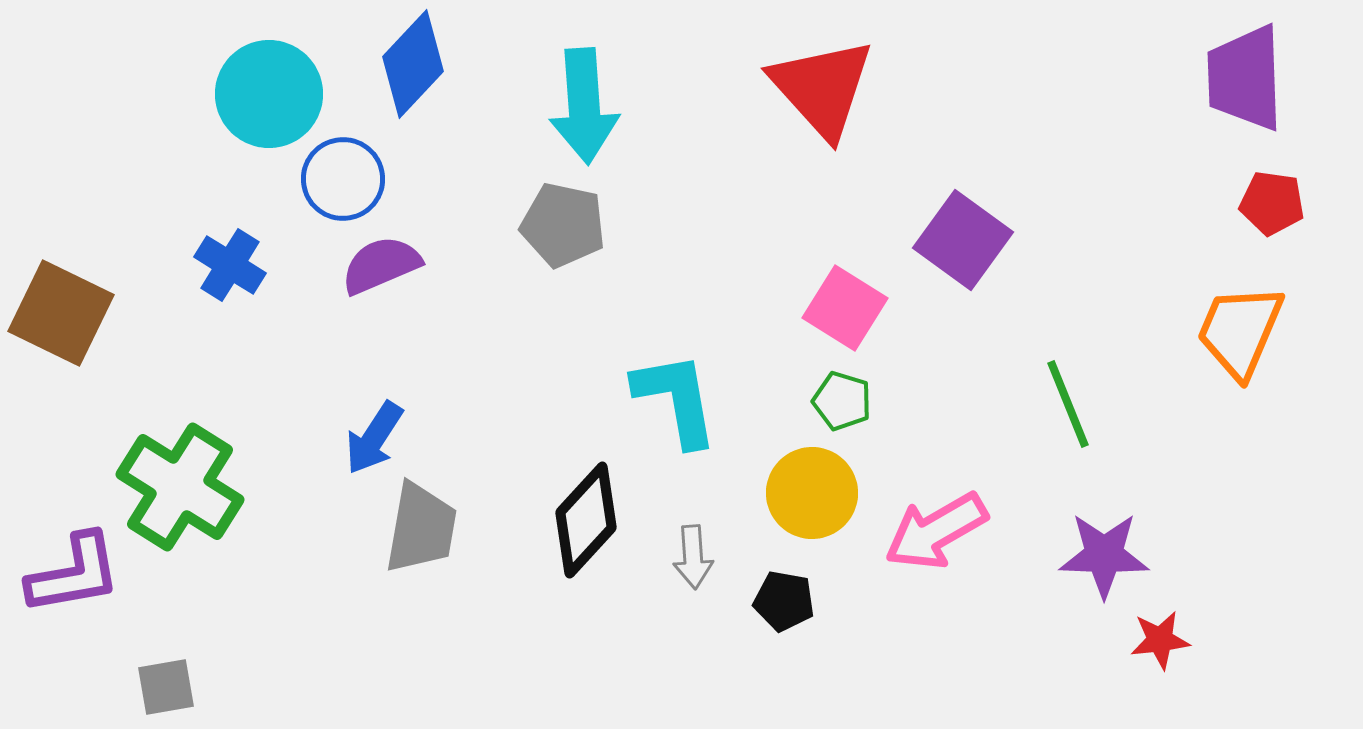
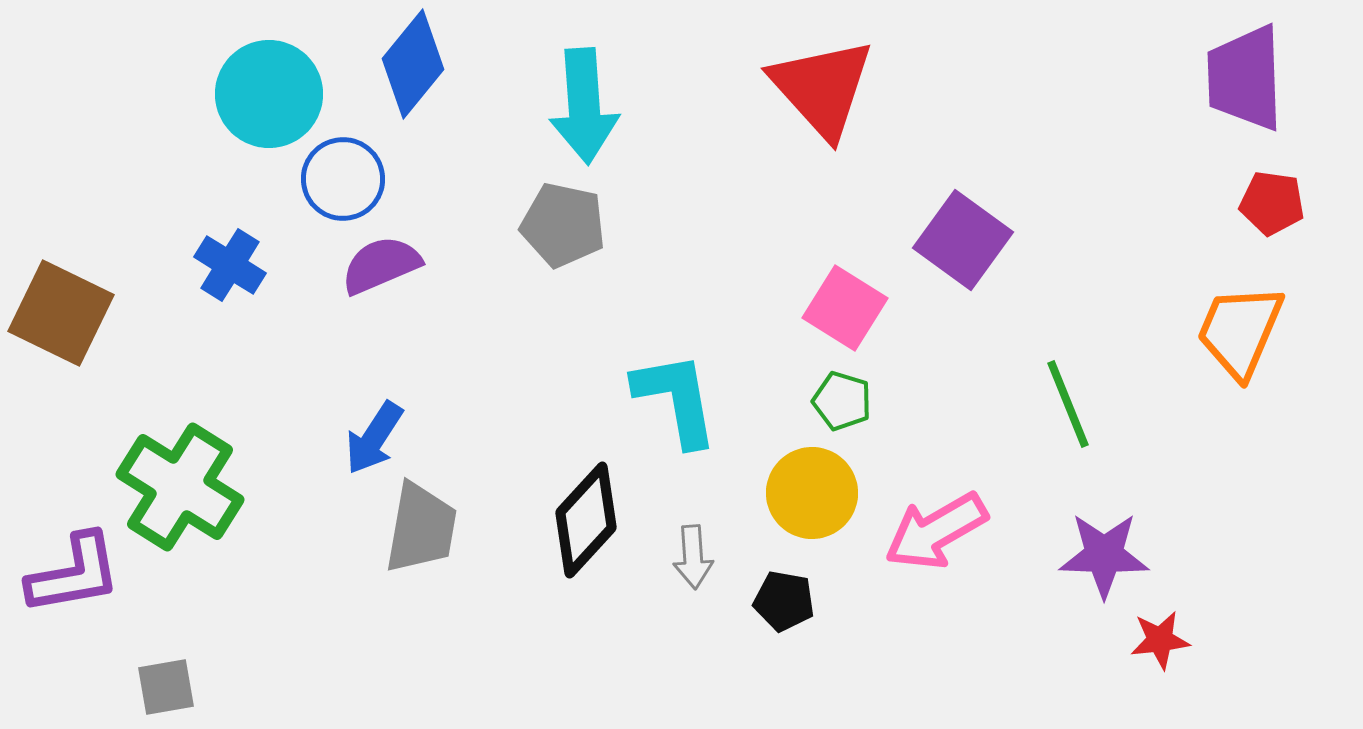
blue diamond: rotated 4 degrees counterclockwise
